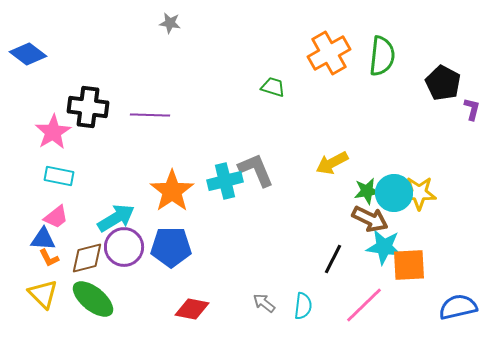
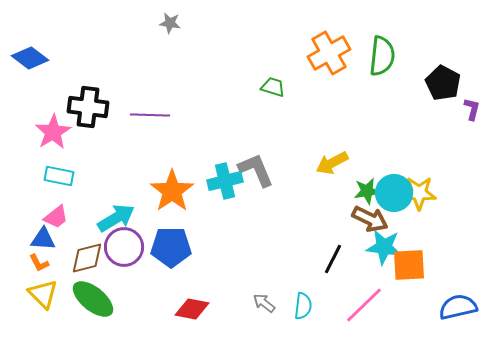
blue diamond: moved 2 px right, 4 px down
orange L-shape: moved 10 px left, 5 px down
